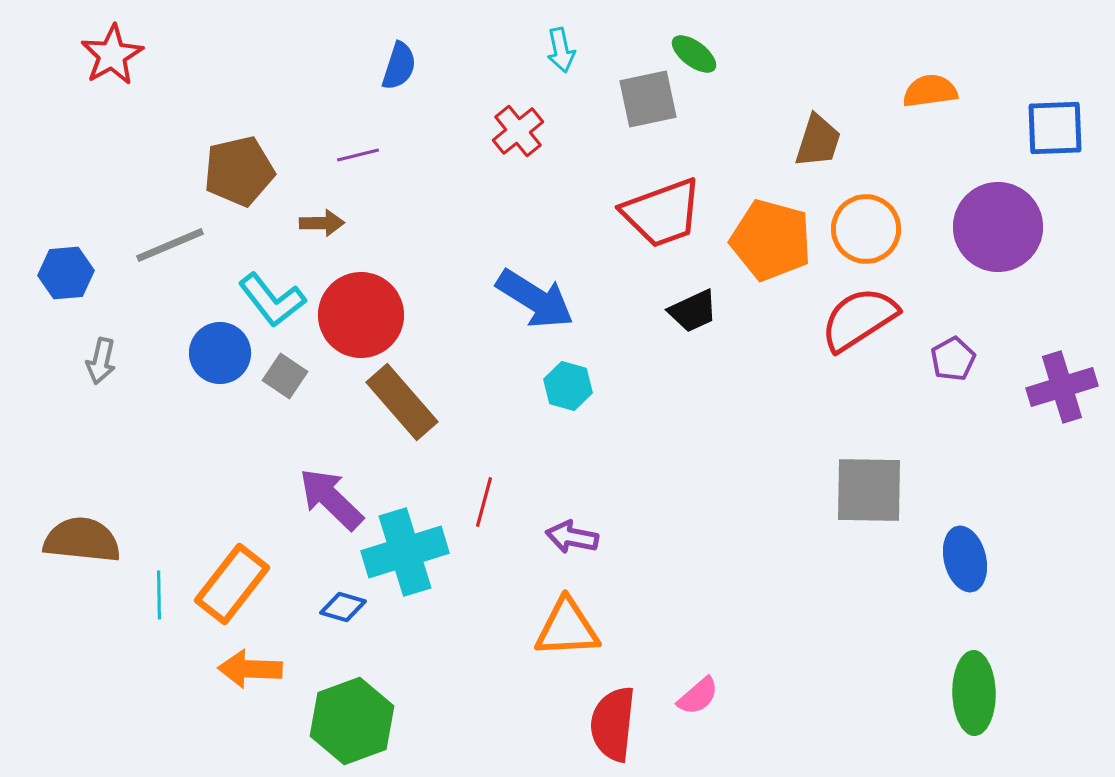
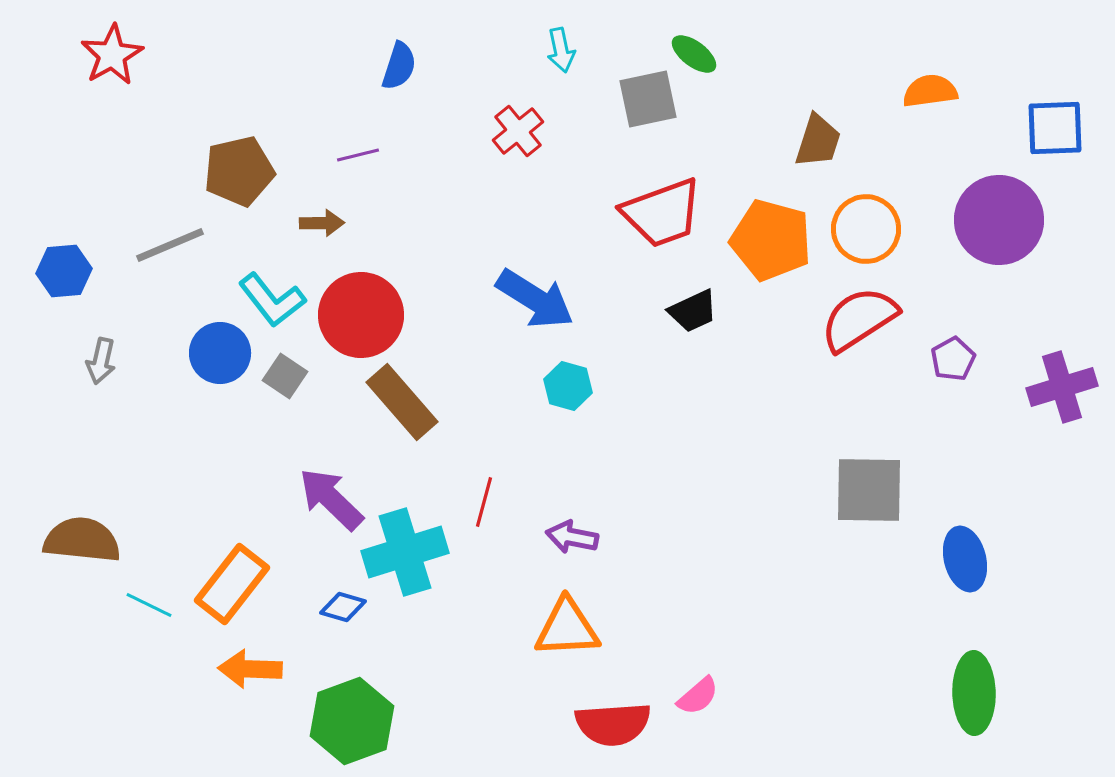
purple circle at (998, 227): moved 1 px right, 7 px up
blue hexagon at (66, 273): moved 2 px left, 2 px up
cyan line at (159, 595): moved 10 px left, 10 px down; rotated 63 degrees counterclockwise
red semicircle at (613, 724): rotated 100 degrees counterclockwise
